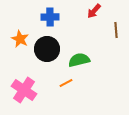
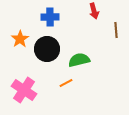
red arrow: rotated 56 degrees counterclockwise
orange star: rotated 12 degrees clockwise
